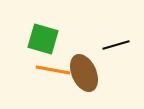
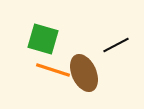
black line: rotated 12 degrees counterclockwise
orange line: rotated 8 degrees clockwise
